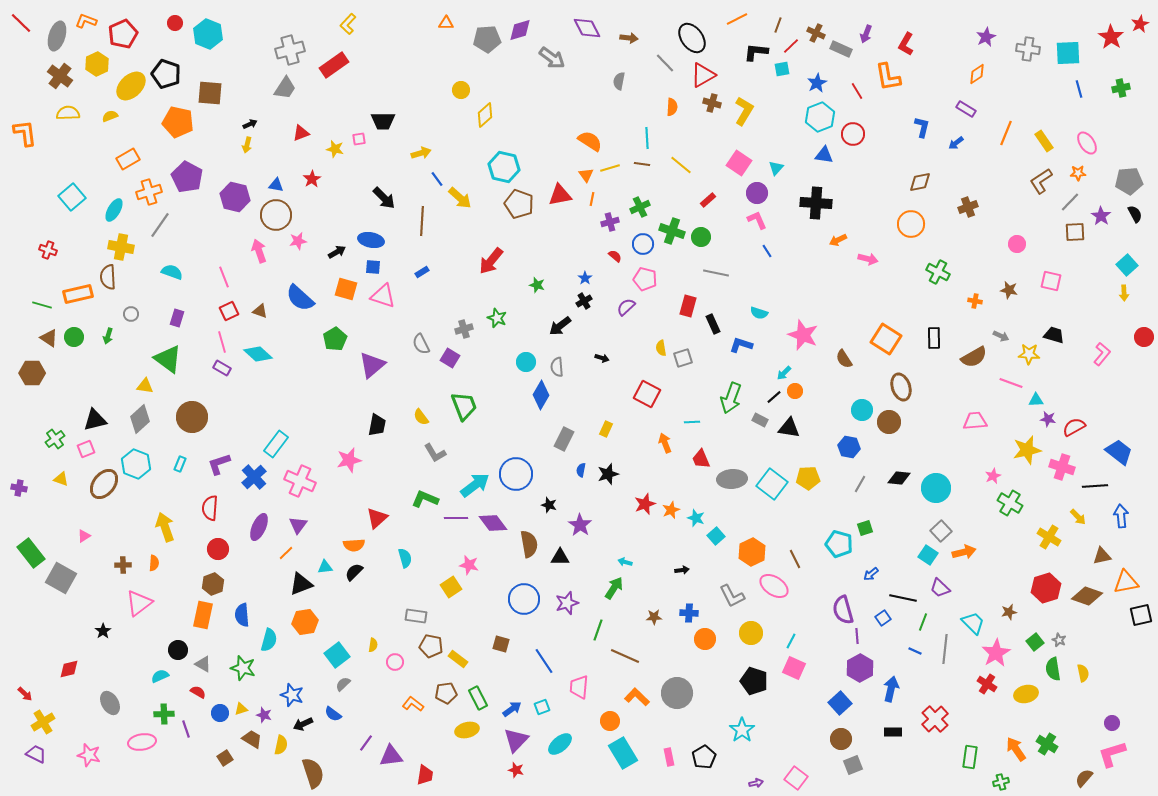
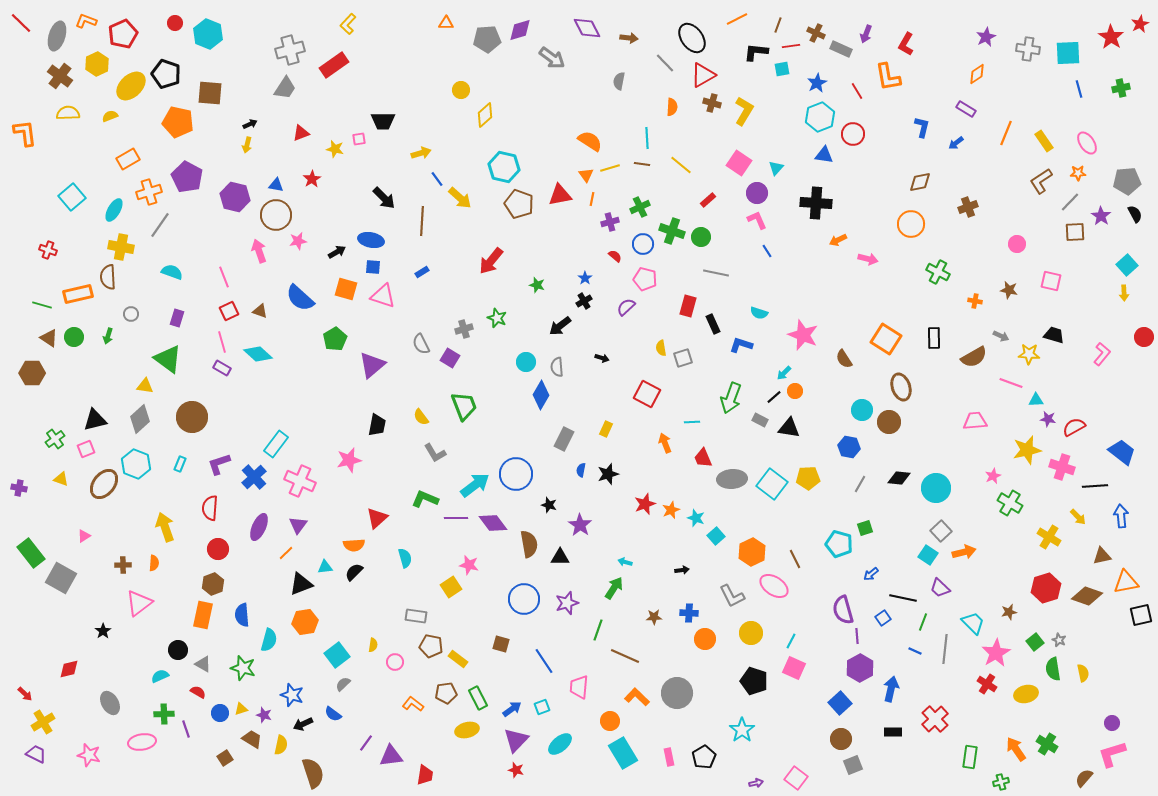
red line at (791, 46): rotated 36 degrees clockwise
gray pentagon at (1129, 181): moved 2 px left
blue trapezoid at (1119, 452): moved 3 px right
red trapezoid at (701, 459): moved 2 px right, 1 px up
